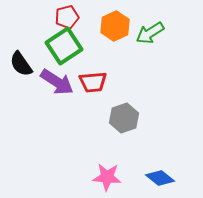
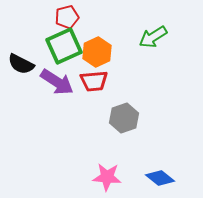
orange hexagon: moved 18 px left, 26 px down
green arrow: moved 3 px right, 4 px down
green square: rotated 9 degrees clockwise
black semicircle: rotated 28 degrees counterclockwise
red trapezoid: moved 1 px right, 1 px up
